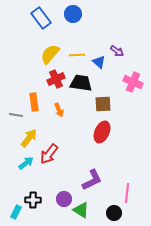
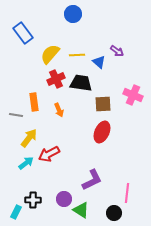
blue rectangle: moved 18 px left, 15 px down
pink cross: moved 13 px down
red arrow: rotated 25 degrees clockwise
